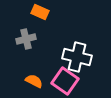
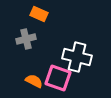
orange rectangle: moved 1 px left, 2 px down
pink square: moved 7 px left, 3 px up; rotated 16 degrees counterclockwise
